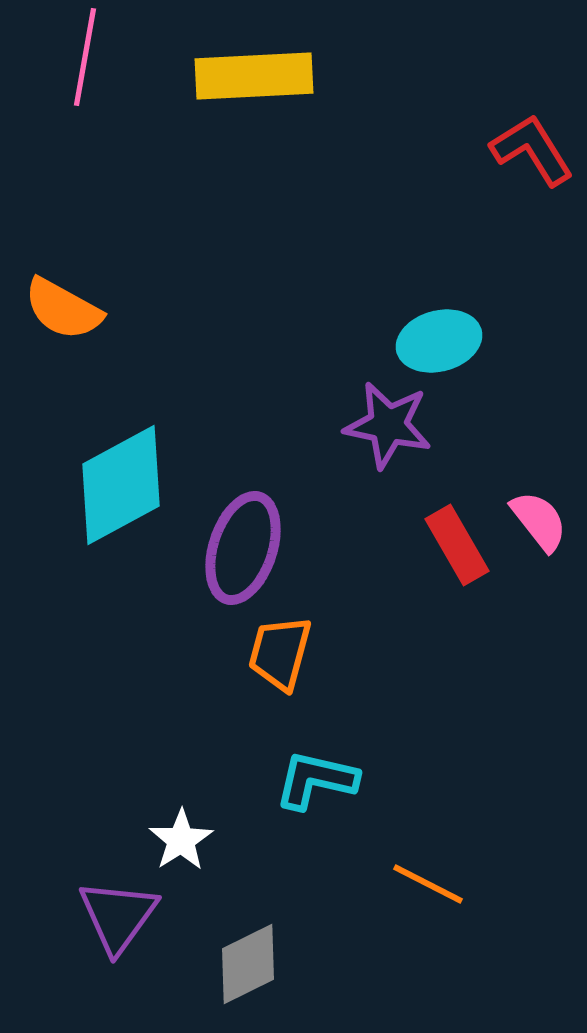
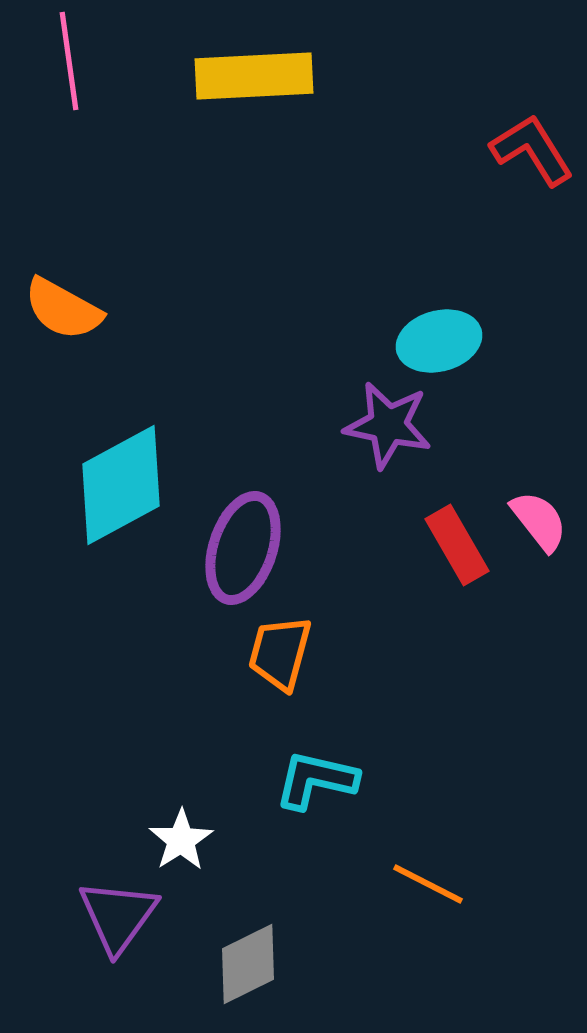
pink line: moved 16 px left, 4 px down; rotated 18 degrees counterclockwise
